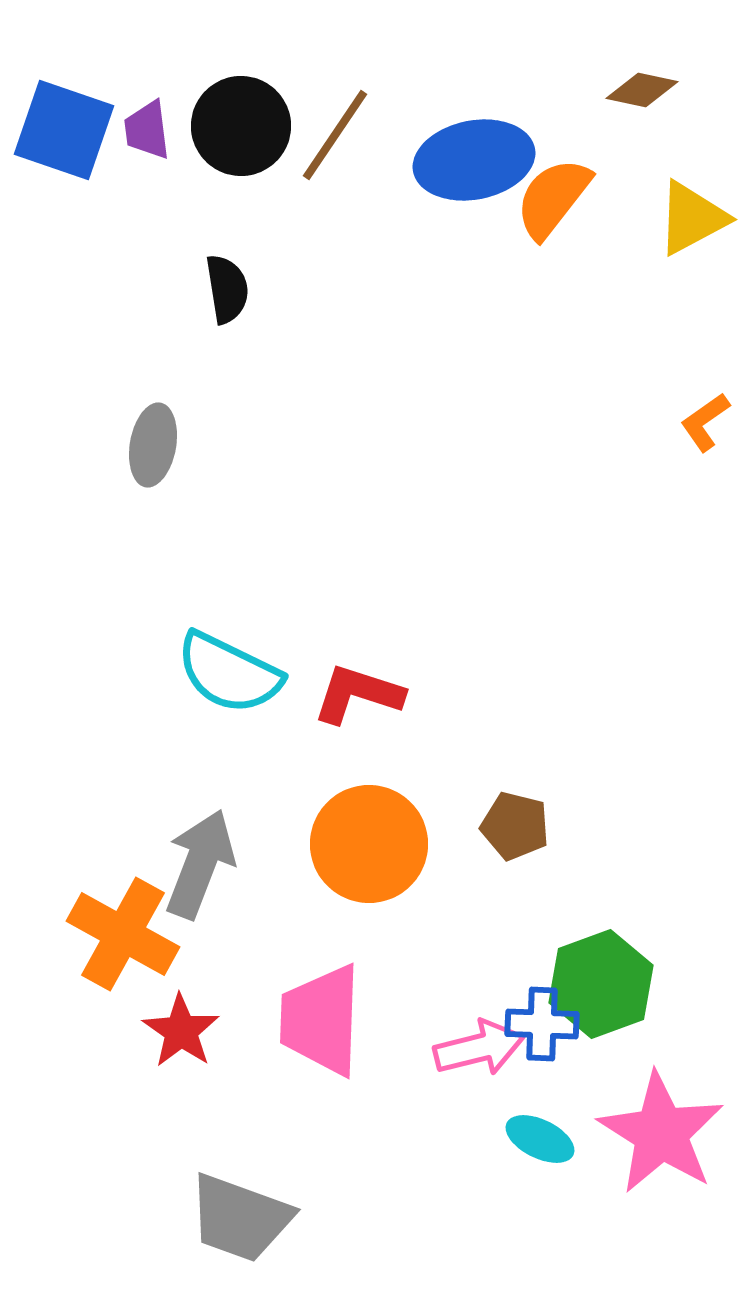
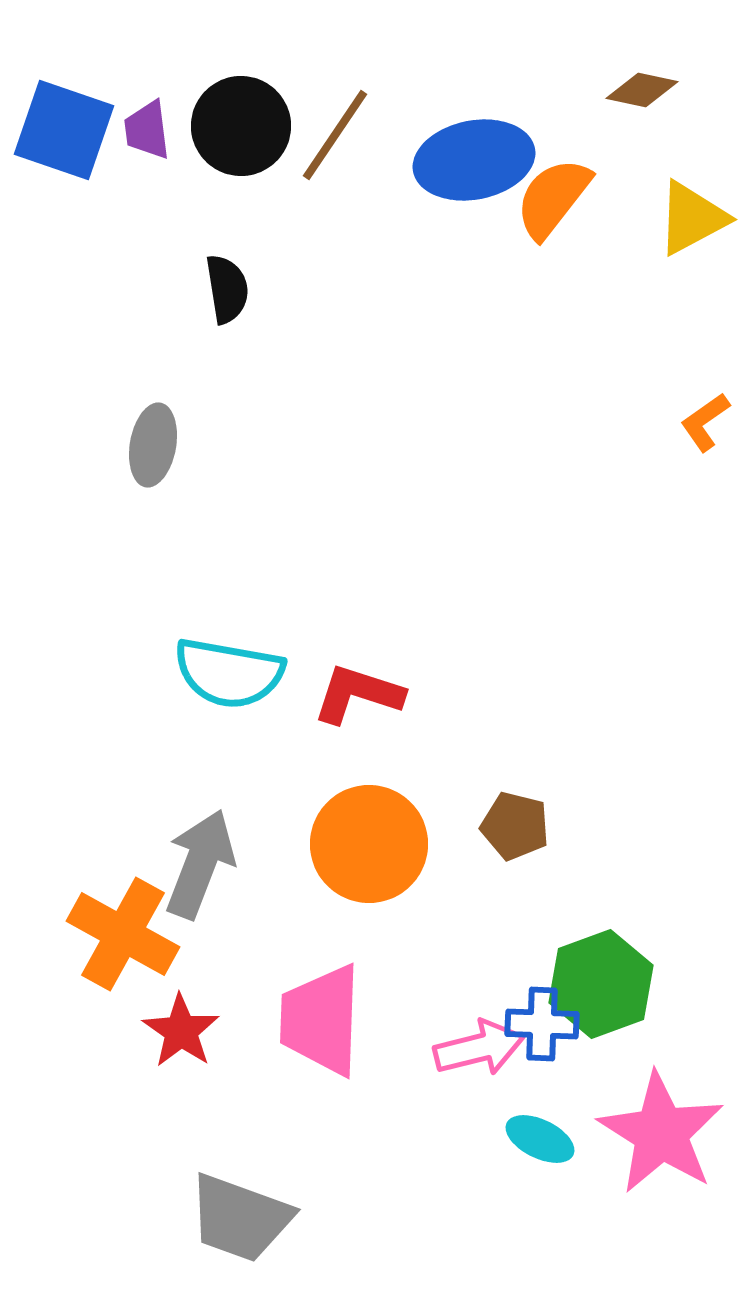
cyan semicircle: rotated 16 degrees counterclockwise
